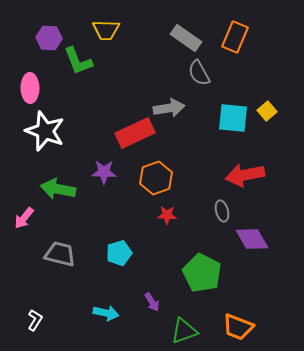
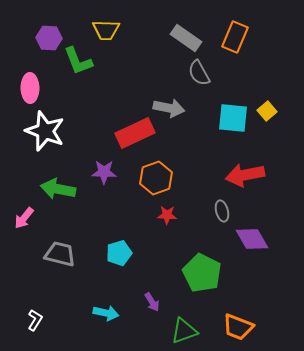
gray arrow: rotated 20 degrees clockwise
